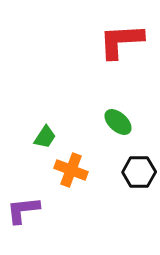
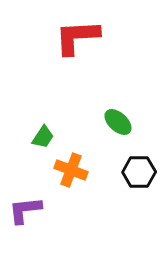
red L-shape: moved 44 px left, 4 px up
green trapezoid: moved 2 px left
purple L-shape: moved 2 px right
